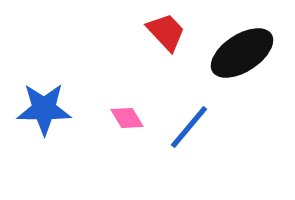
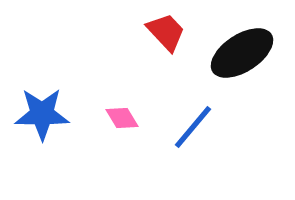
blue star: moved 2 px left, 5 px down
pink diamond: moved 5 px left
blue line: moved 4 px right
